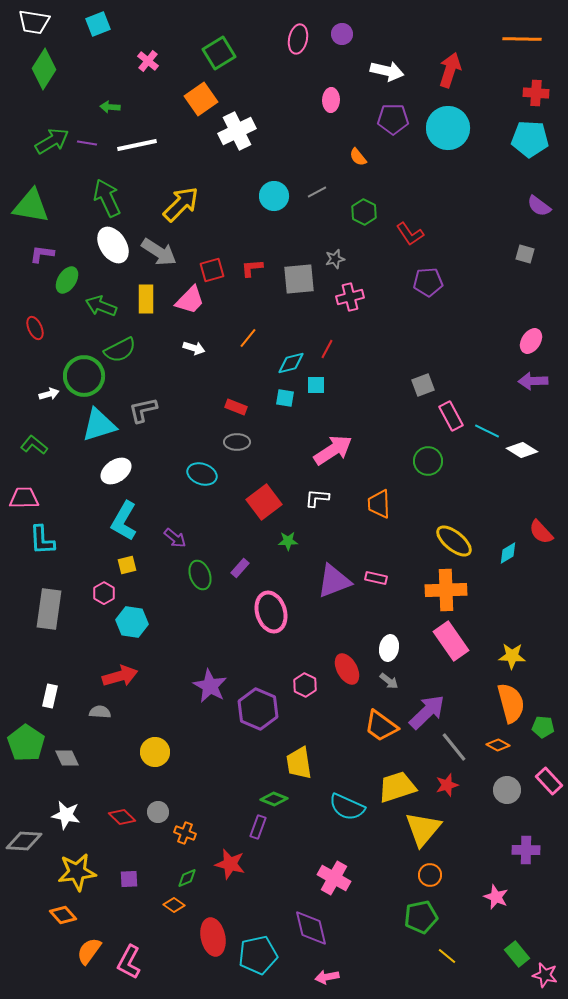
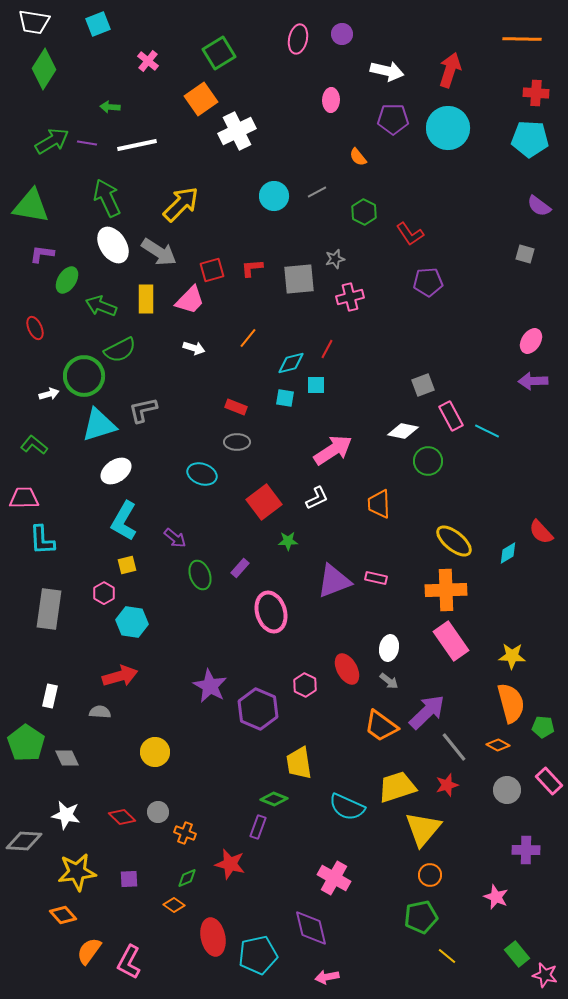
white diamond at (522, 450): moved 119 px left, 19 px up; rotated 20 degrees counterclockwise
white L-shape at (317, 498): rotated 150 degrees clockwise
